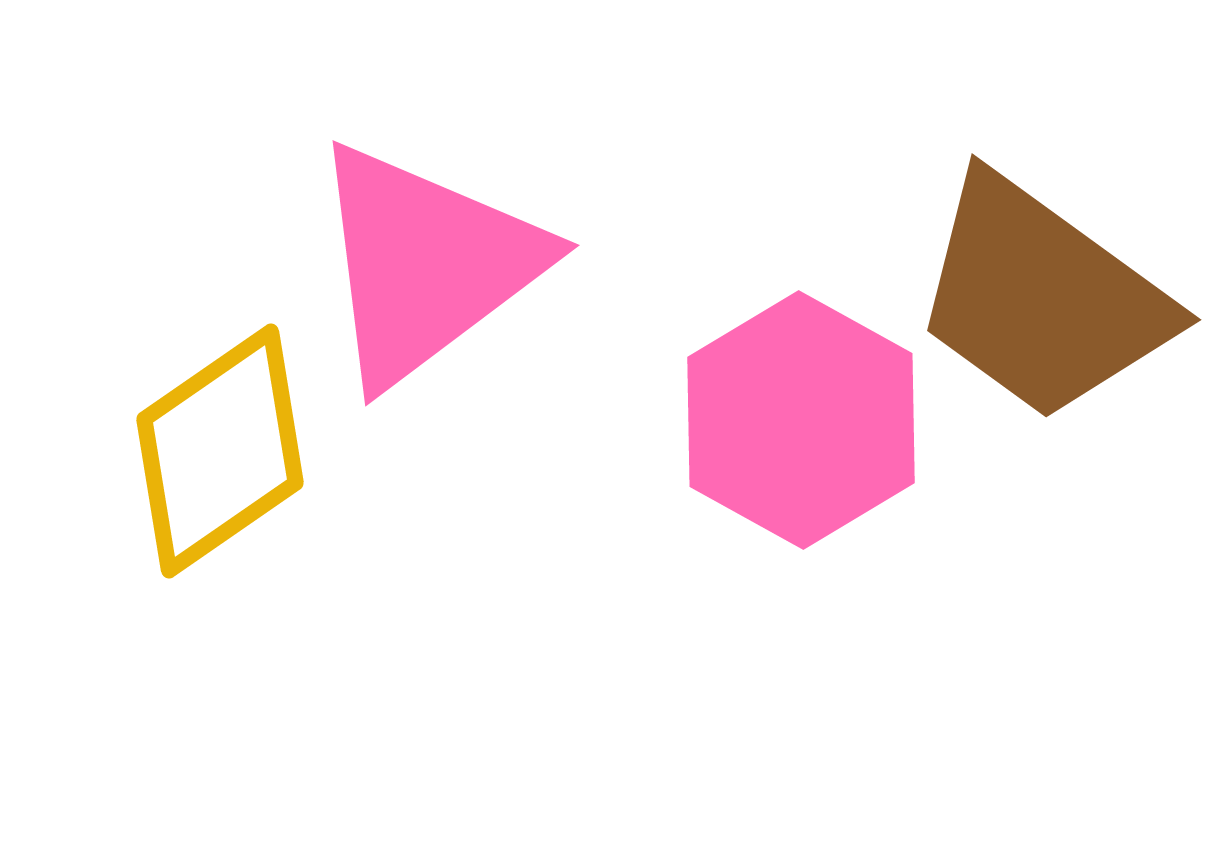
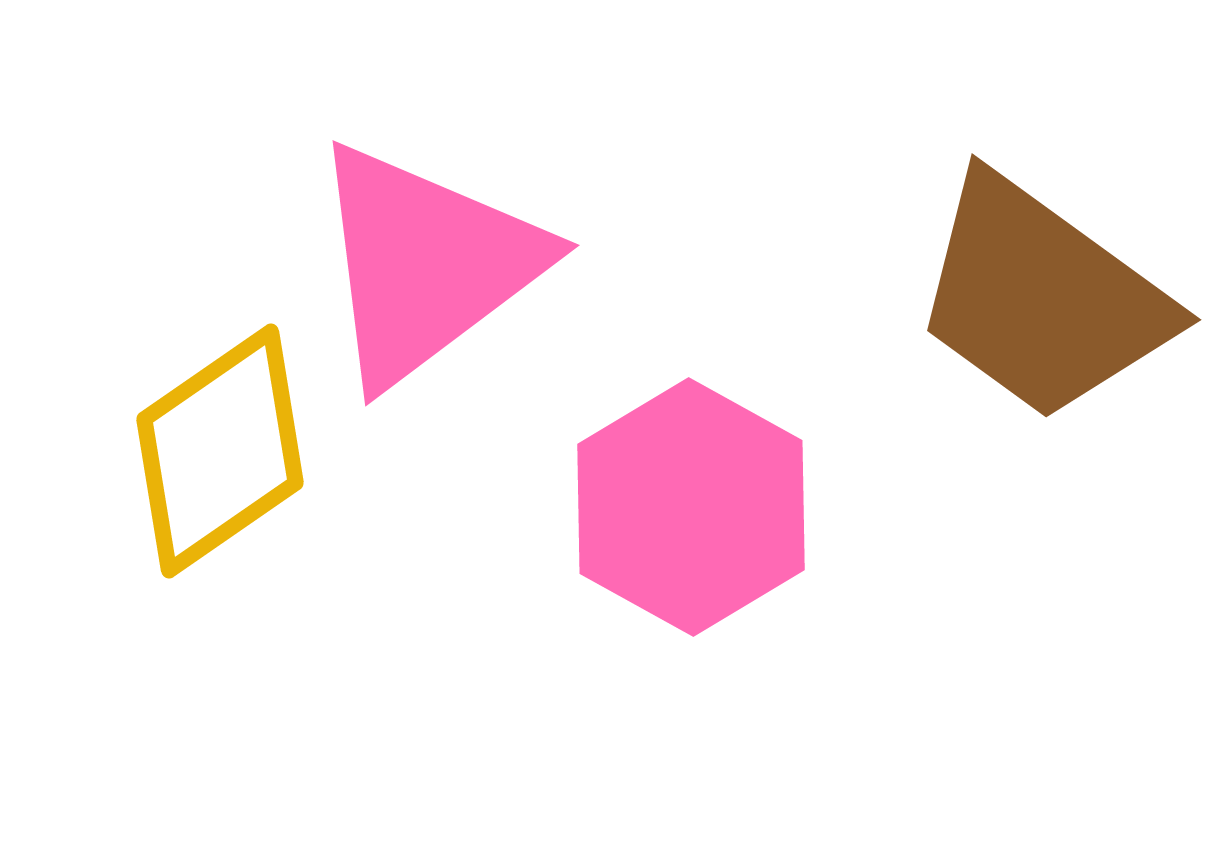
pink hexagon: moved 110 px left, 87 px down
